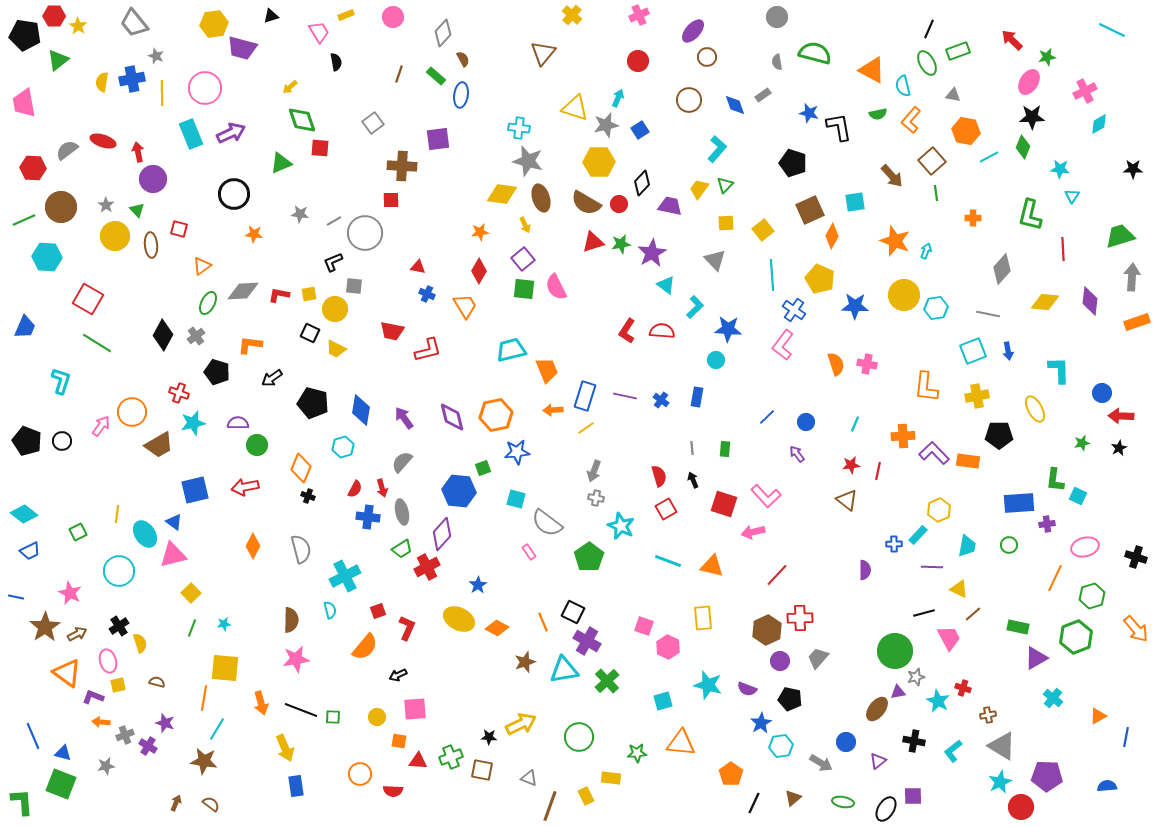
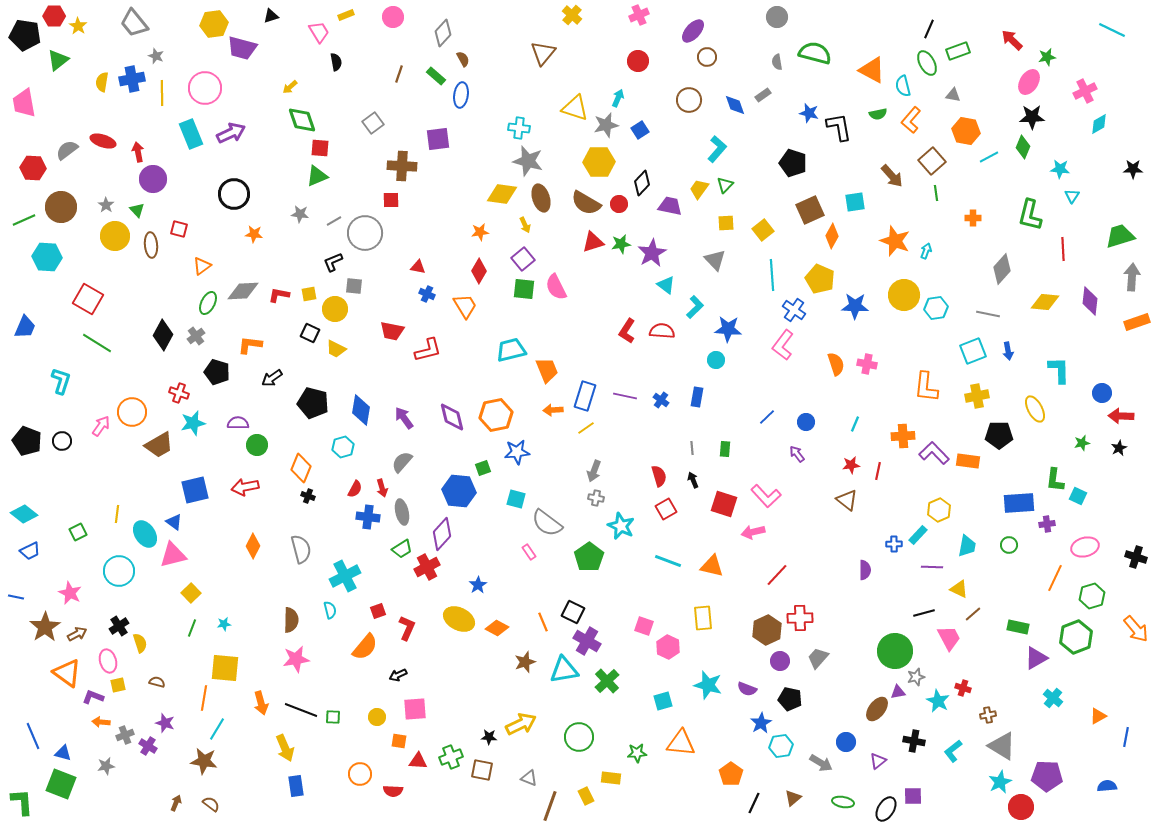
green triangle at (281, 163): moved 36 px right, 13 px down
